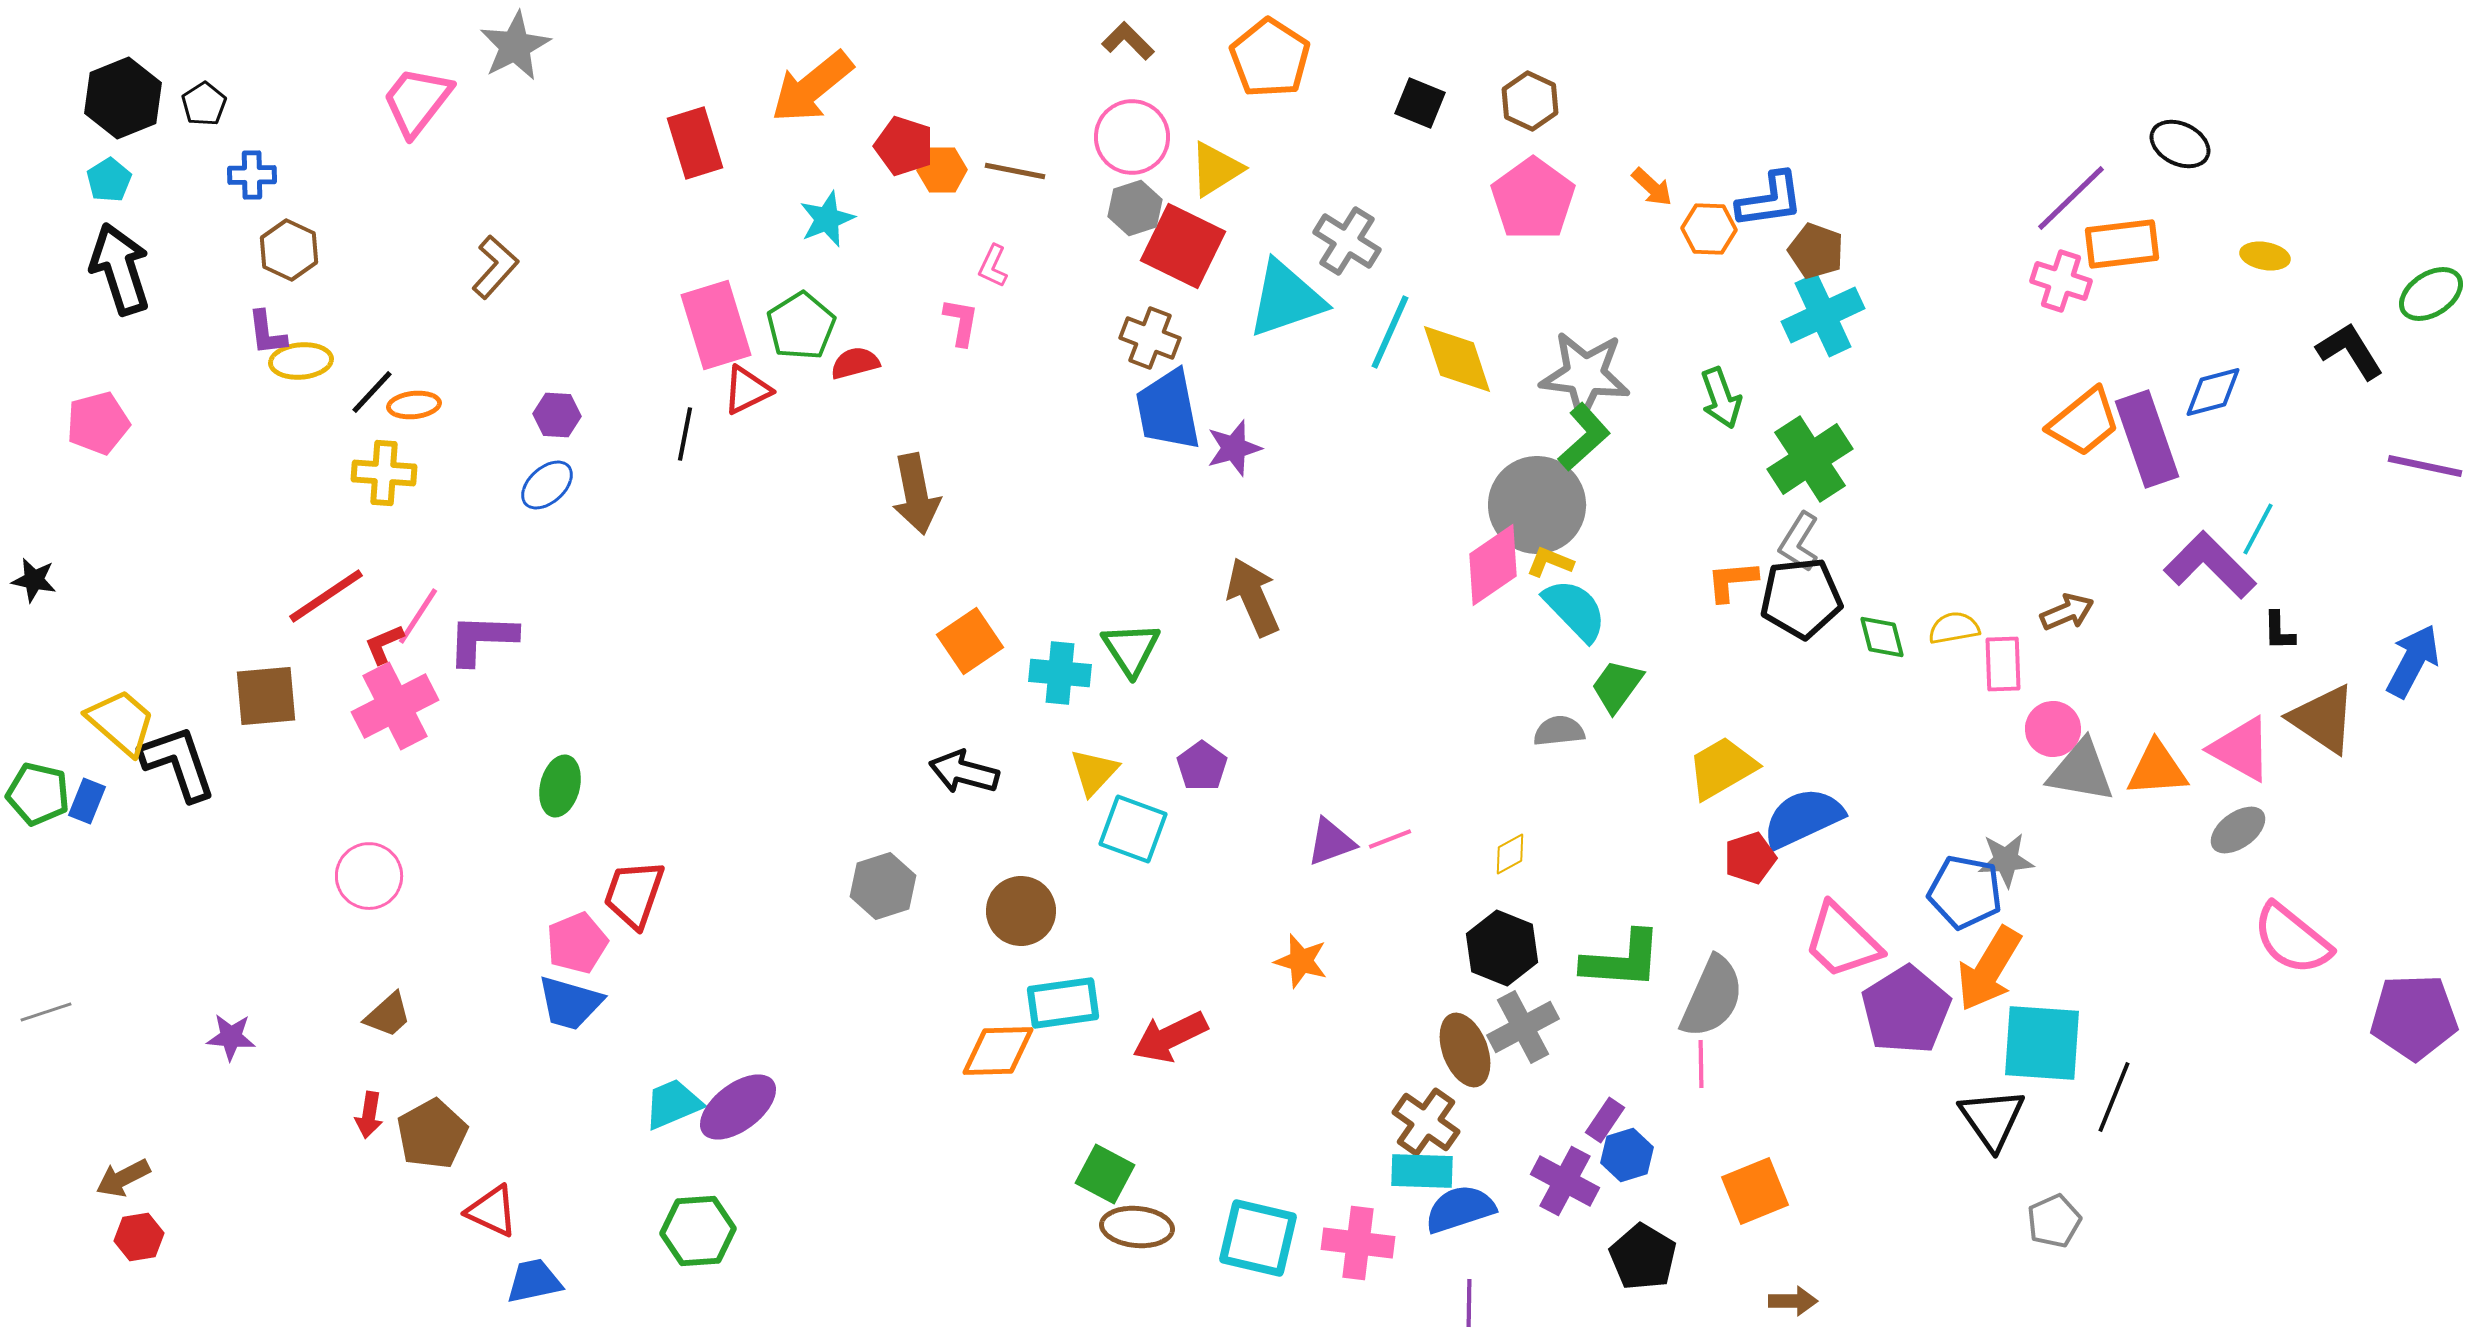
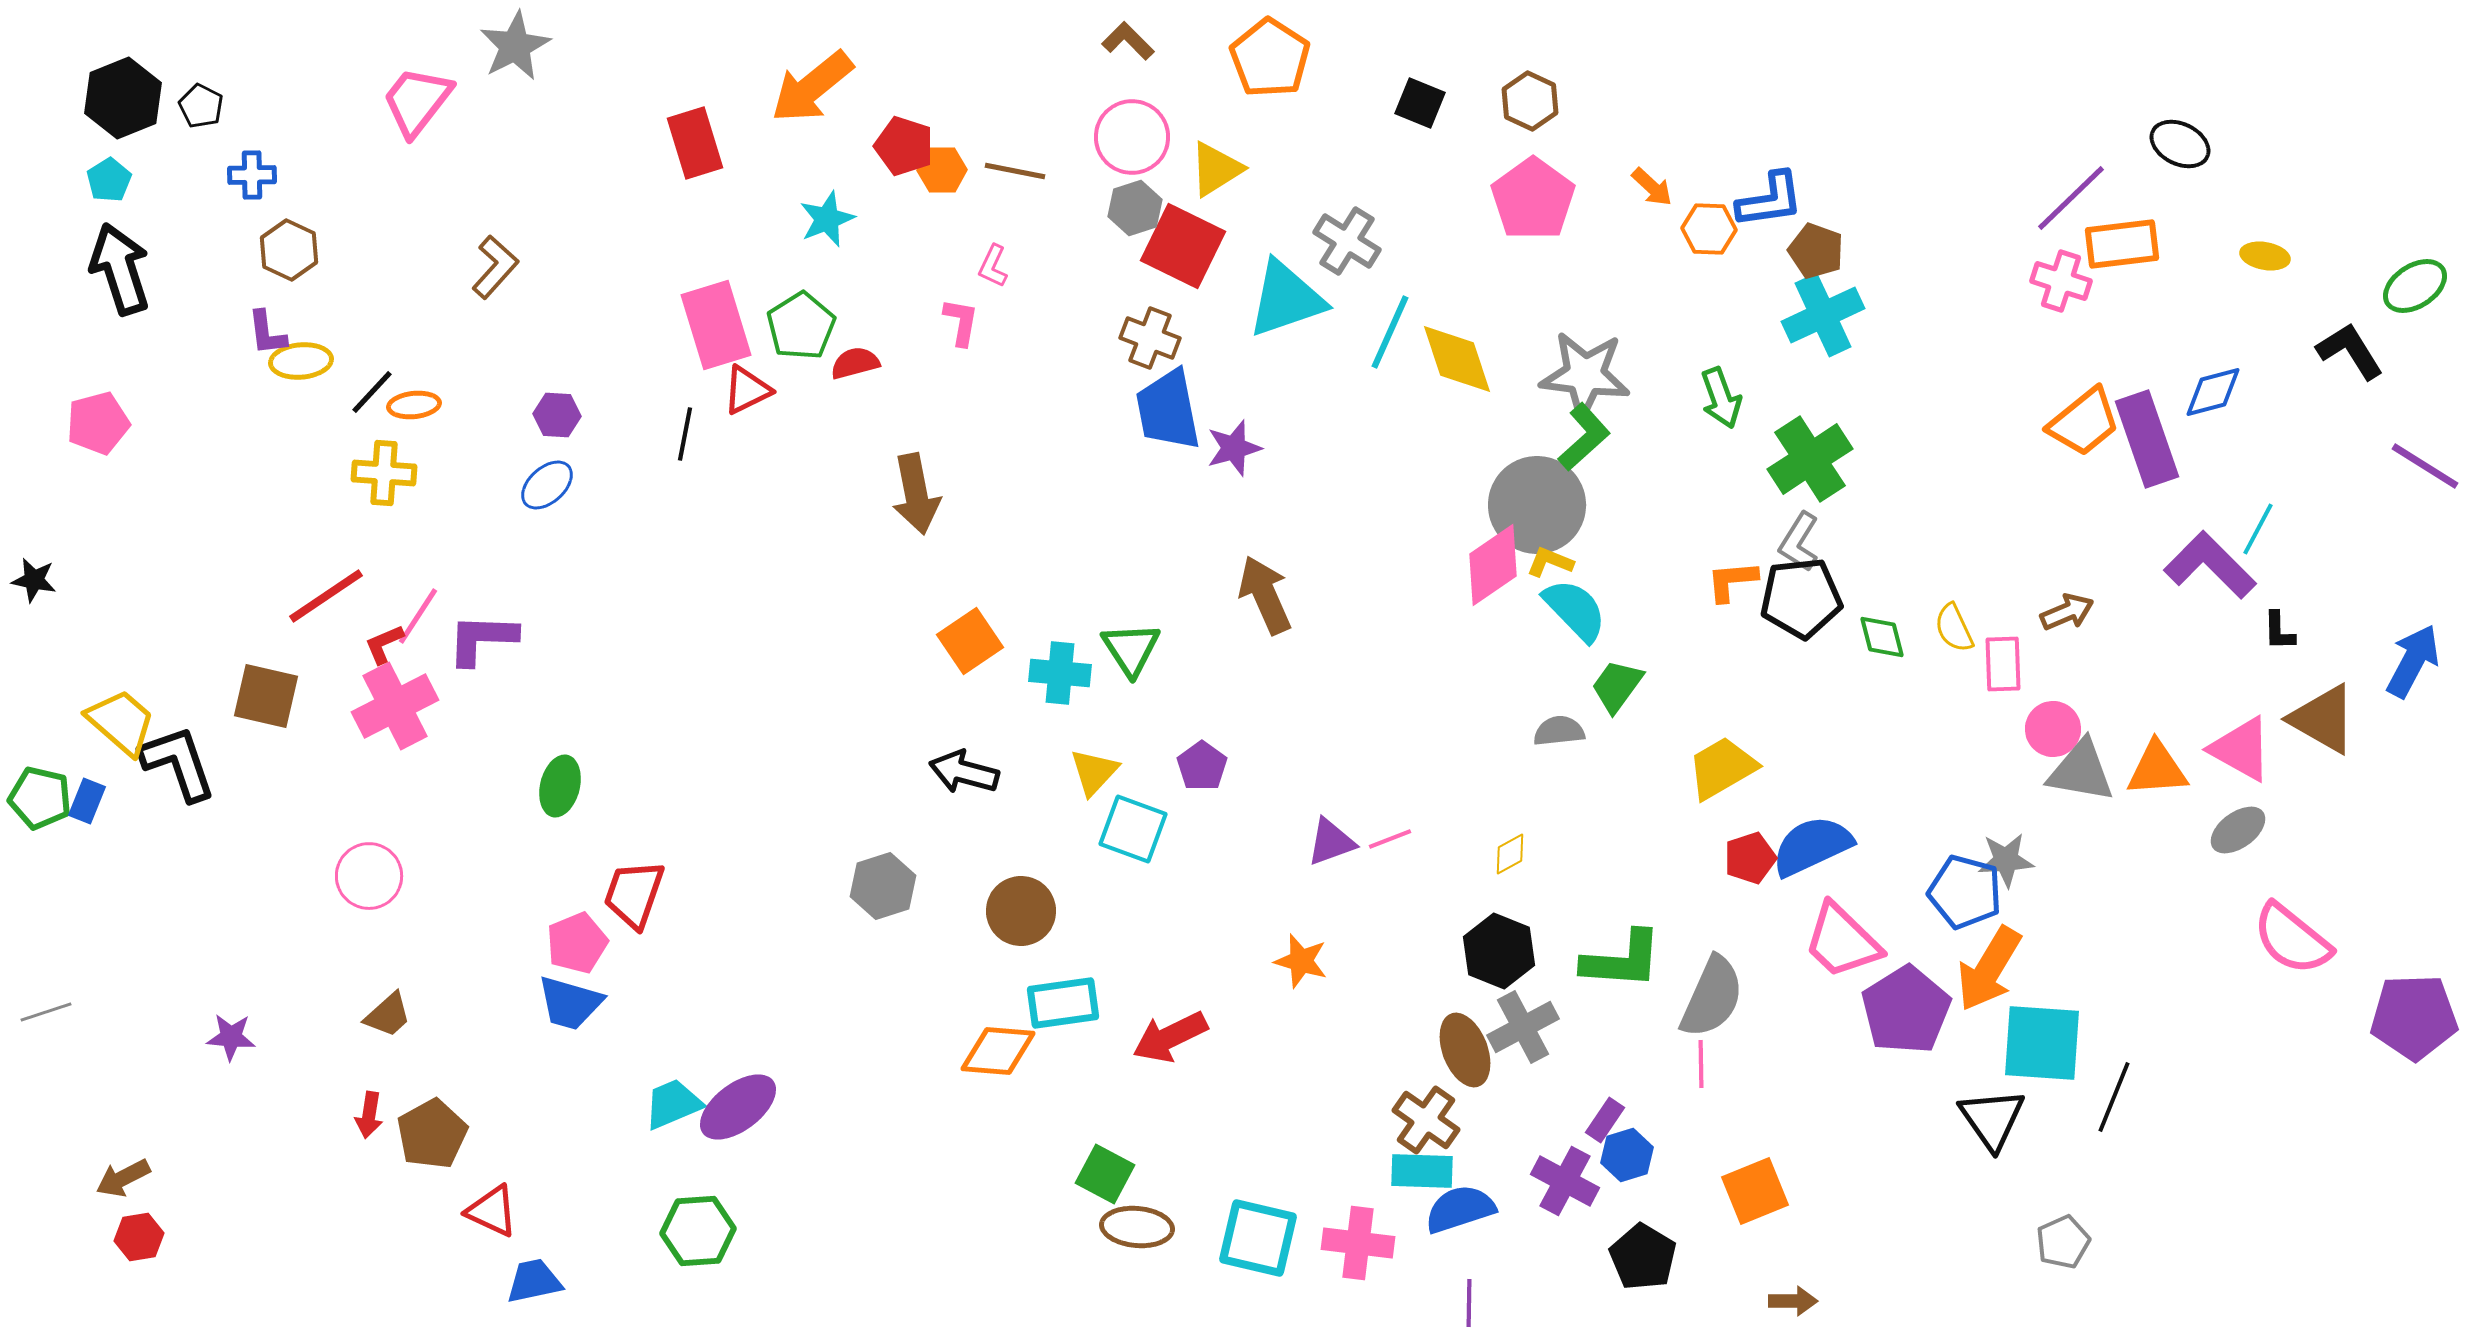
black pentagon at (204, 104): moved 3 px left, 2 px down; rotated 12 degrees counterclockwise
green ellipse at (2431, 294): moved 16 px left, 8 px up
purple line at (2425, 466): rotated 20 degrees clockwise
brown arrow at (1253, 597): moved 12 px right, 2 px up
yellow semicircle at (1954, 628): rotated 105 degrees counterclockwise
brown square at (266, 696): rotated 18 degrees clockwise
brown triangle at (2323, 719): rotated 4 degrees counterclockwise
green pentagon at (38, 794): moved 2 px right, 4 px down
blue semicircle at (1803, 818): moved 9 px right, 28 px down
blue pentagon at (1965, 892): rotated 4 degrees clockwise
black hexagon at (1502, 948): moved 3 px left, 3 px down
orange diamond at (998, 1051): rotated 6 degrees clockwise
brown cross at (1426, 1122): moved 2 px up
gray pentagon at (2054, 1221): moved 9 px right, 21 px down
